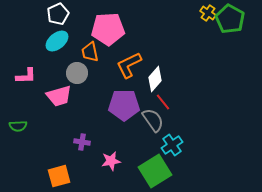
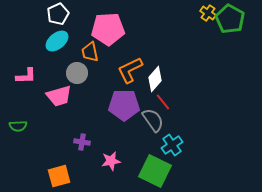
orange L-shape: moved 1 px right, 5 px down
green square: rotated 32 degrees counterclockwise
